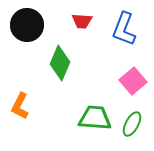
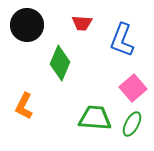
red trapezoid: moved 2 px down
blue L-shape: moved 2 px left, 11 px down
pink square: moved 7 px down
orange L-shape: moved 4 px right
